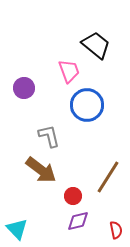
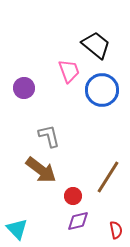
blue circle: moved 15 px right, 15 px up
